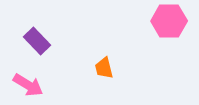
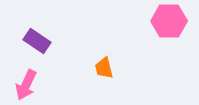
purple rectangle: rotated 12 degrees counterclockwise
pink arrow: moved 2 px left; rotated 84 degrees clockwise
